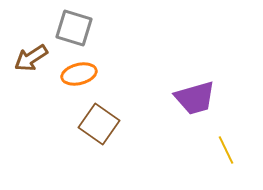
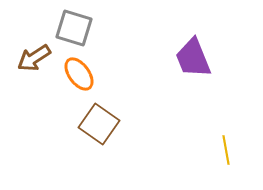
brown arrow: moved 3 px right
orange ellipse: rotated 68 degrees clockwise
purple trapezoid: moved 2 px left, 40 px up; rotated 84 degrees clockwise
yellow line: rotated 16 degrees clockwise
